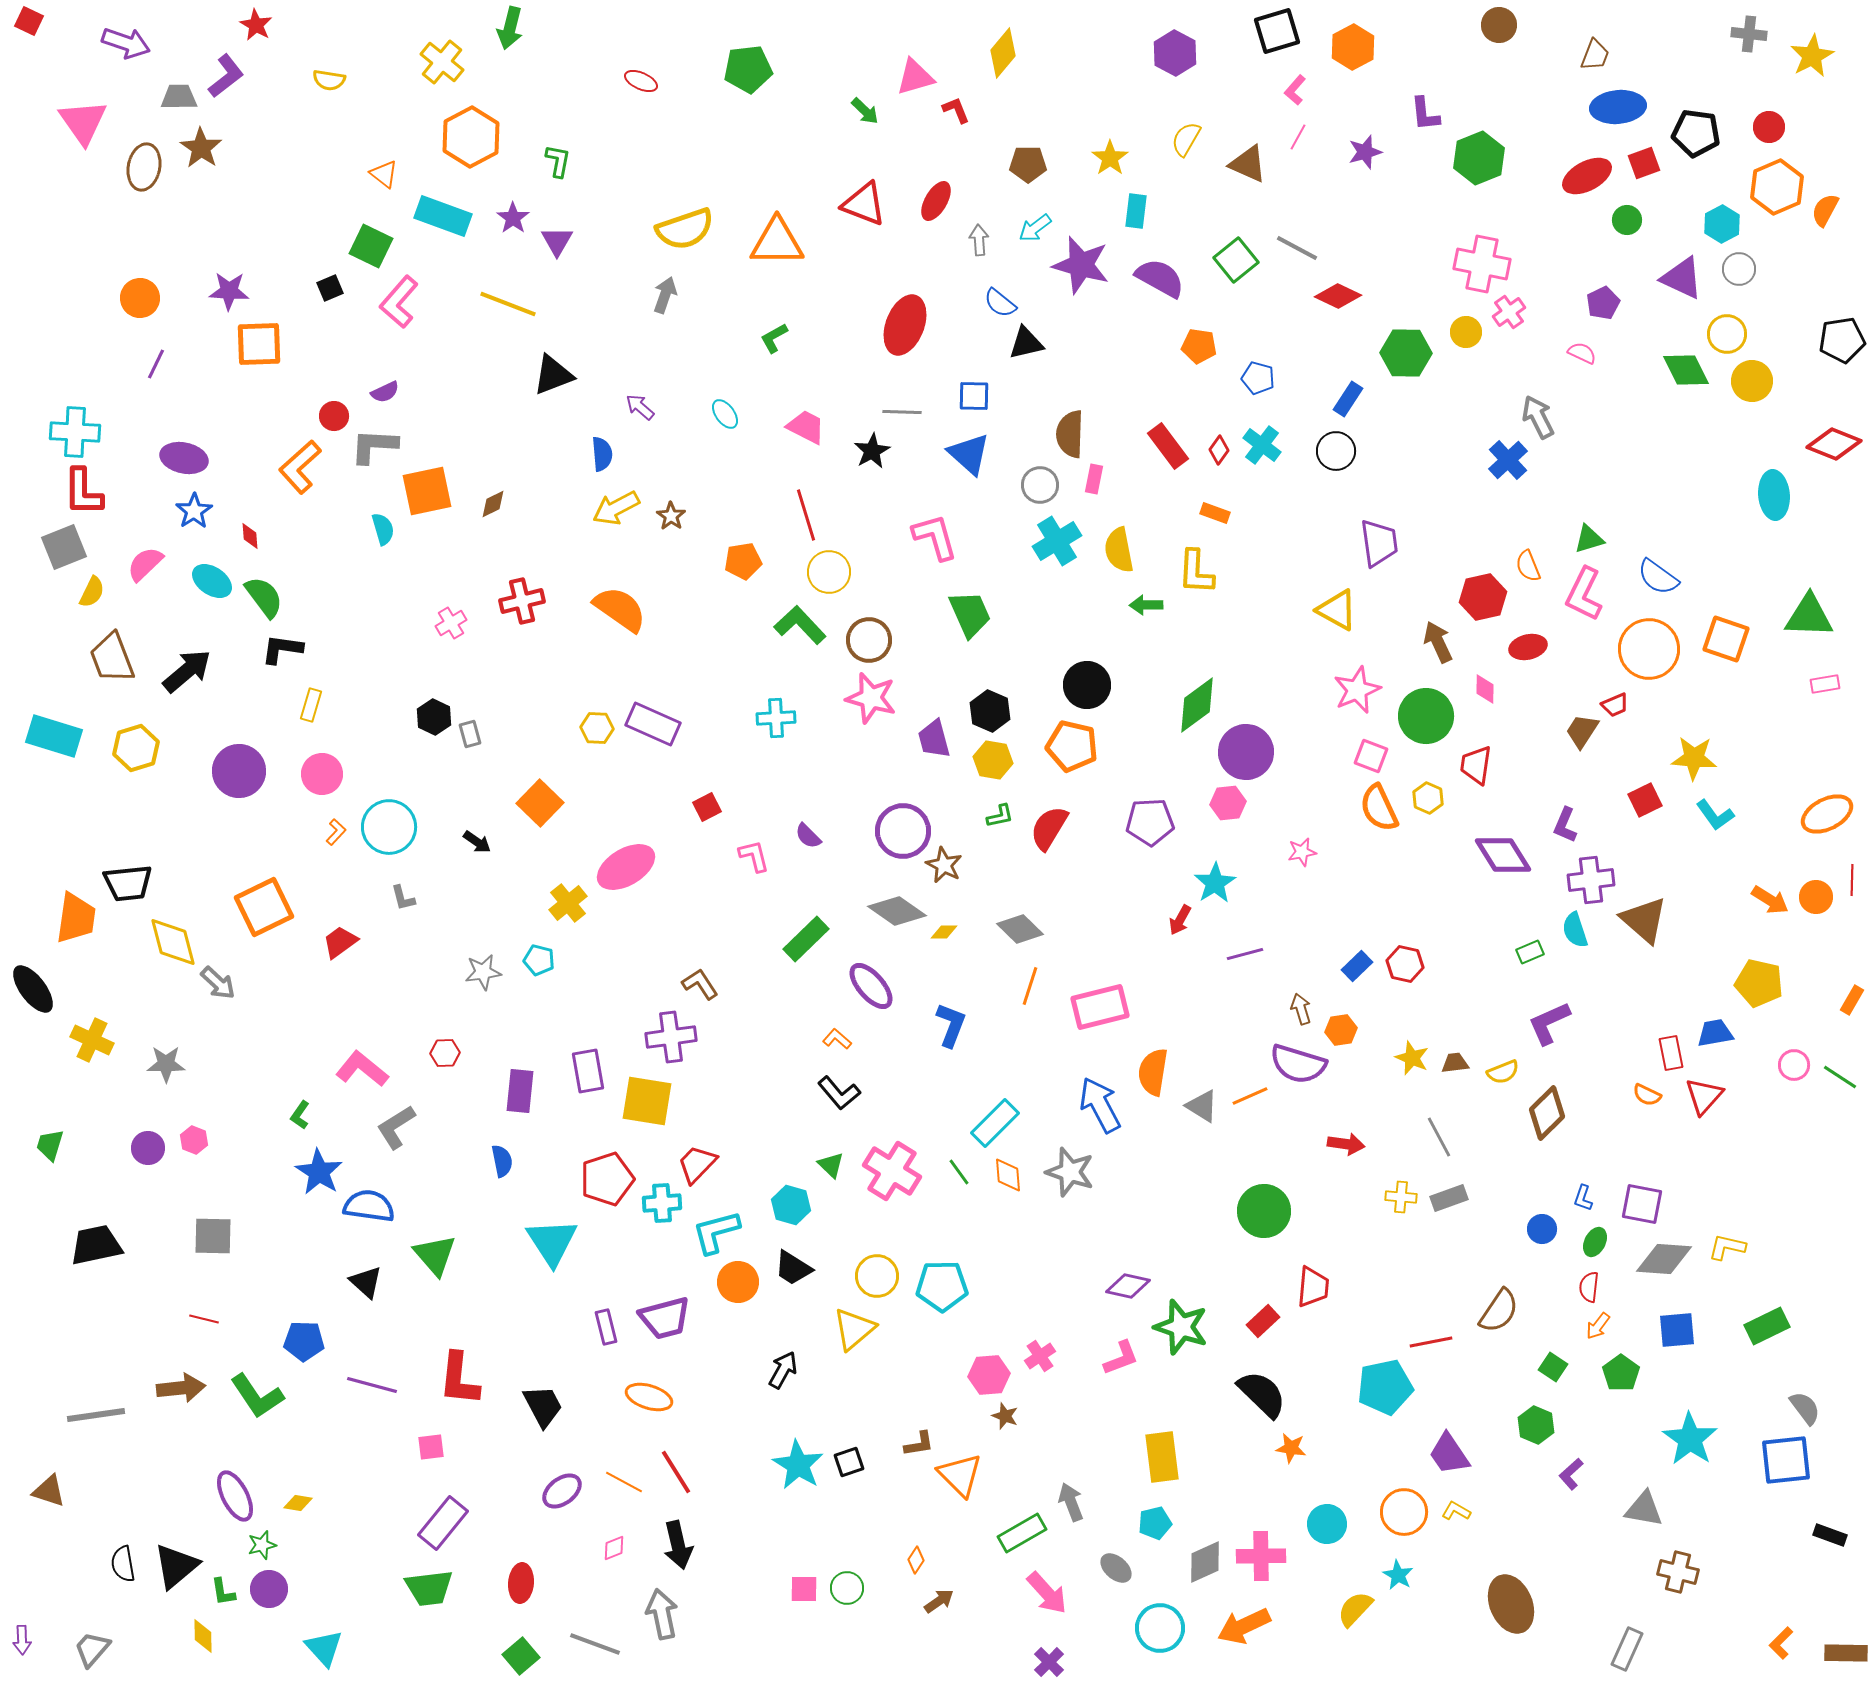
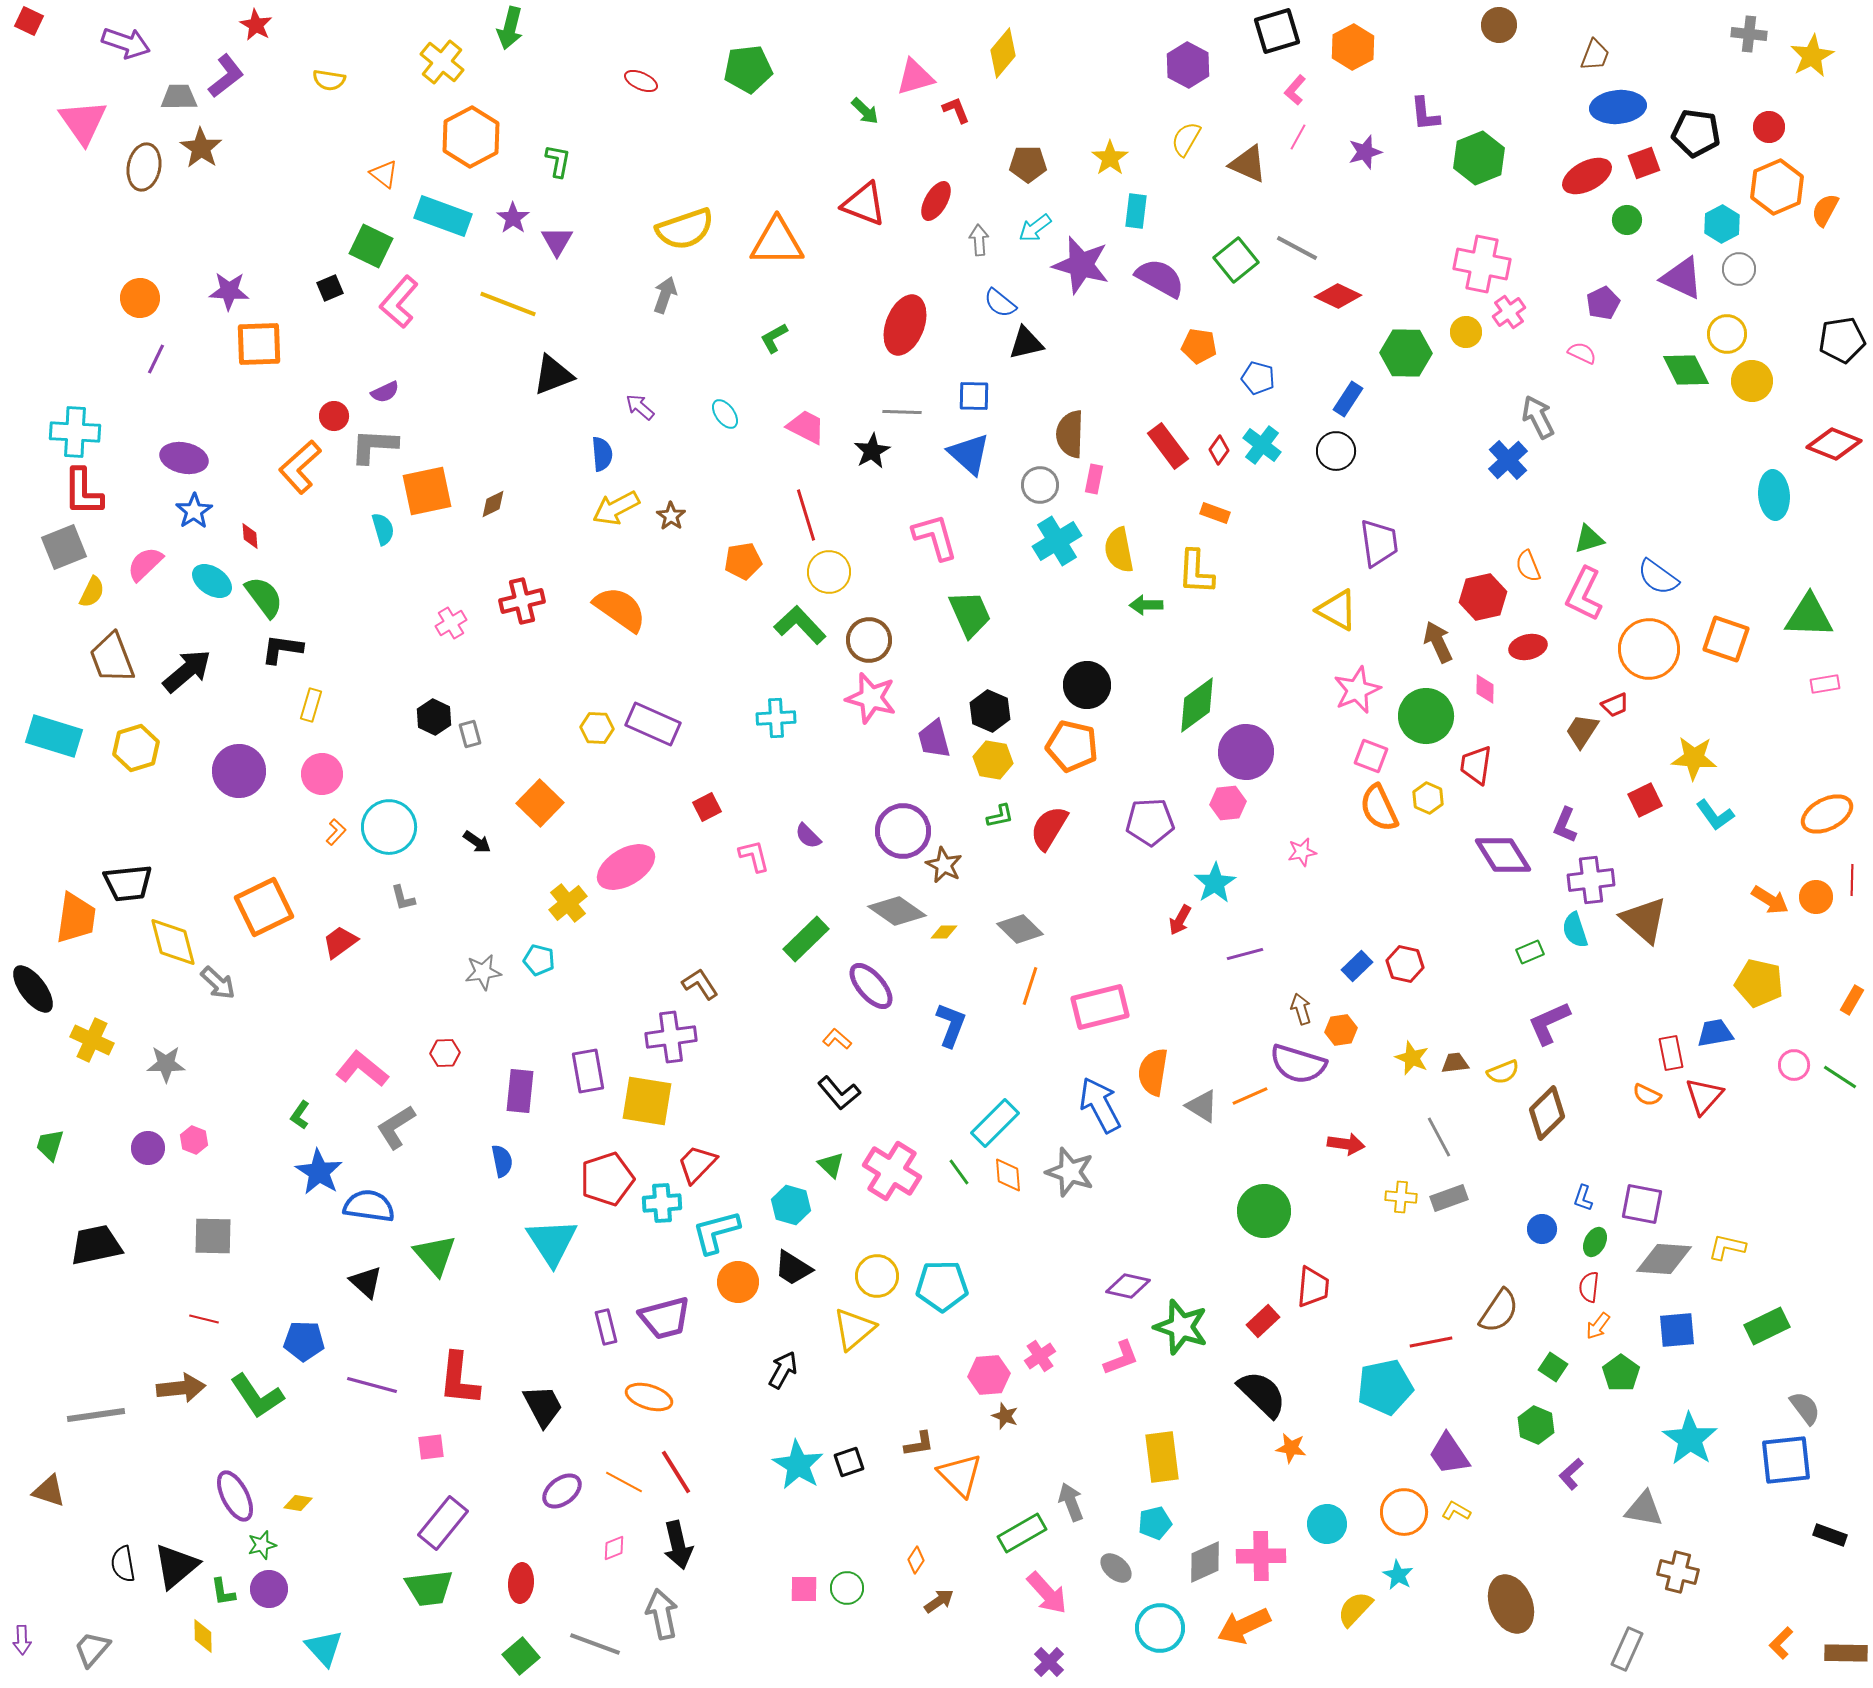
purple hexagon at (1175, 53): moved 13 px right, 12 px down
purple line at (156, 364): moved 5 px up
